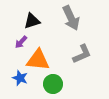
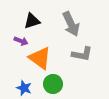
gray arrow: moved 6 px down
purple arrow: moved 1 px up; rotated 112 degrees counterclockwise
gray L-shape: rotated 35 degrees clockwise
orange triangle: moved 2 px right, 2 px up; rotated 30 degrees clockwise
blue star: moved 4 px right, 10 px down
